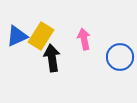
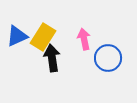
yellow rectangle: moved 2 px right, 1 px down
blue circle: moved 12 px left, 1 px down
